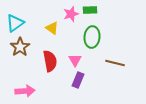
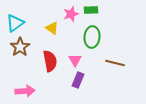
green rectangle: moved 1 px right
